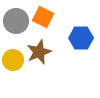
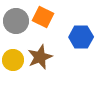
blue hexagon: moved 1 px up
brown star: moved 1 px right, 5 px down
